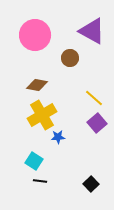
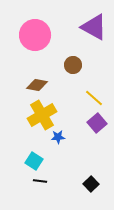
purple triangle: moved 2 px right, 4 px up
brown circle: moved 3 px right, 7 px down
